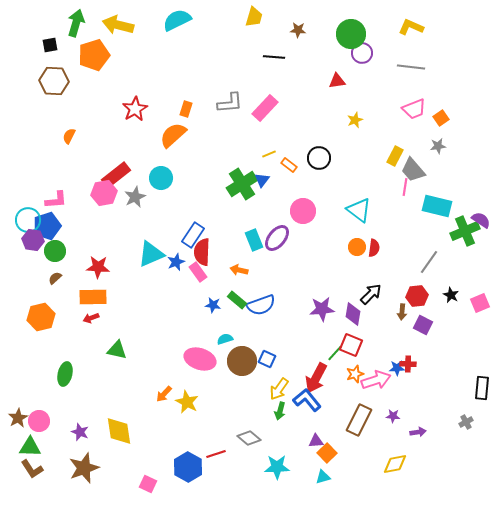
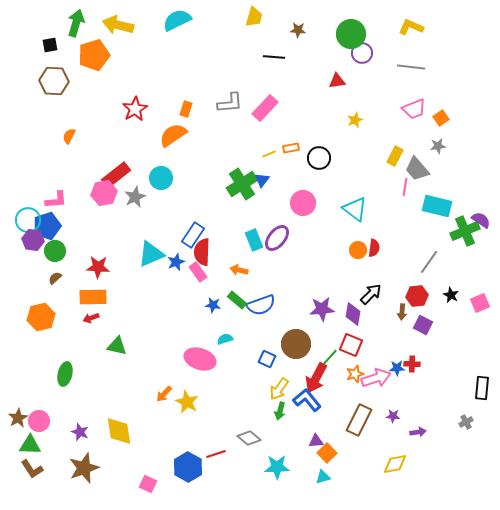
orange semicircle at (173, 135): rotated 8 degrees clockwise
orange rectangle at (289, 165): moved 2 px right, 17 px up; rotated 49 degrees counterclockwise
gray trapezoid at (413, 170): moved 4 px right, 1 px up
cyan triangle at (359, 210): moved 4 px left, 1 px up
pink circle at (303, 211): moved 8 px up
orange circle at (357, 247): moved 1 px right, 3 px down
green triangle at (117, 350): moved 4 px up
green line at (335, 353): moved 5 px left, 4 px down
brown circle at (242, 361): moved 54 px right, 17 px up
red cross at (408, 364): moved 4 px right
pink arrow at (376, 380): moved 2 px up
green triangle at (30, 447): moved 2 px up
